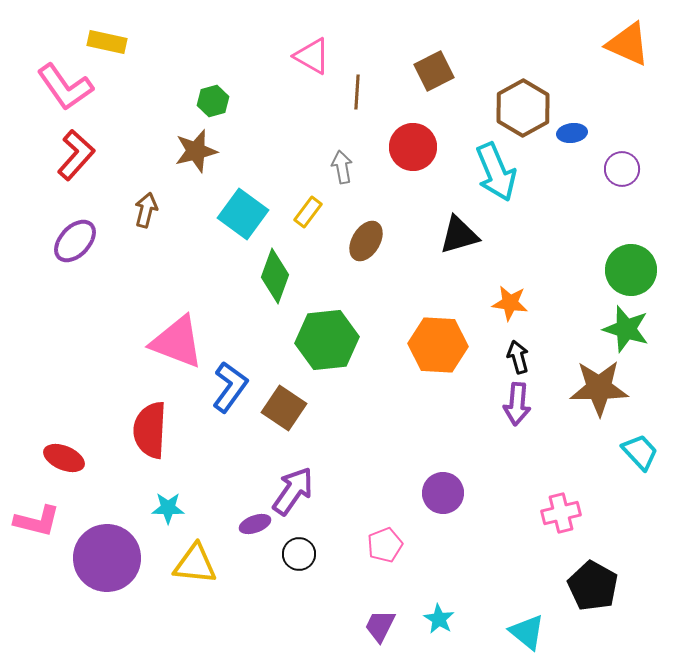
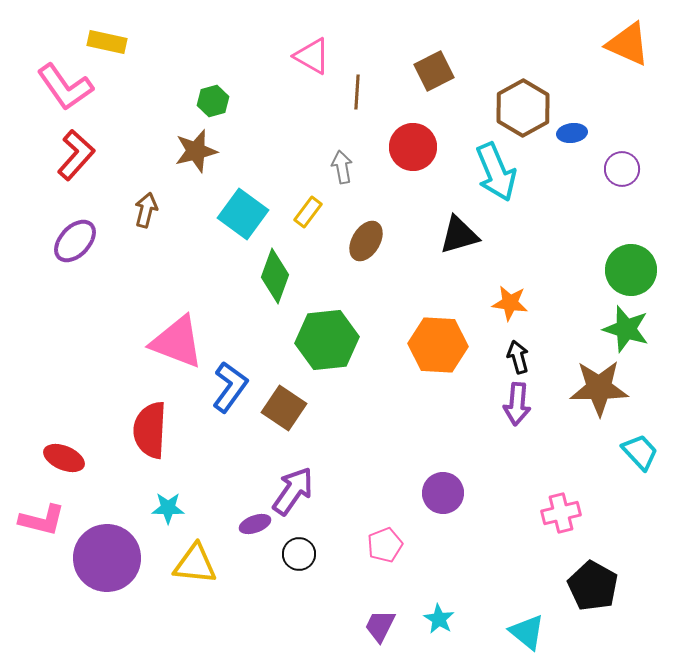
pink L-shape at (37, 521): moved 5 px right, 1 px up
